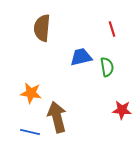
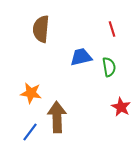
brown semicircle: moved 1 px left, 1 px down
green semicircle: moved 2 px right
red star: moved 1 px left, 3 px up; rotated 24 degrees clockwise
brown arrow: rotated 12 degrees clockwise
blue line: rotated 66 degrees counterclockwise
